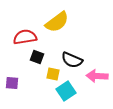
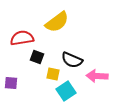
red semicircle: moved 3 px left, 1 px down
purple square: moved 1 px left
